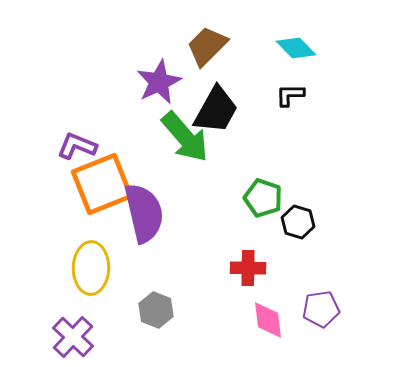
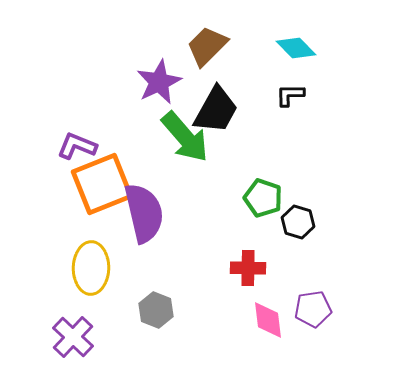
purple pentagon: moved 8 px left
